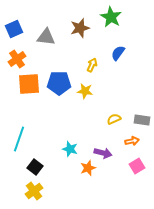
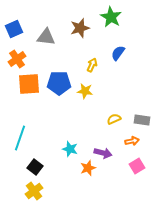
cyan line: moved 1 px right, 1 px up
